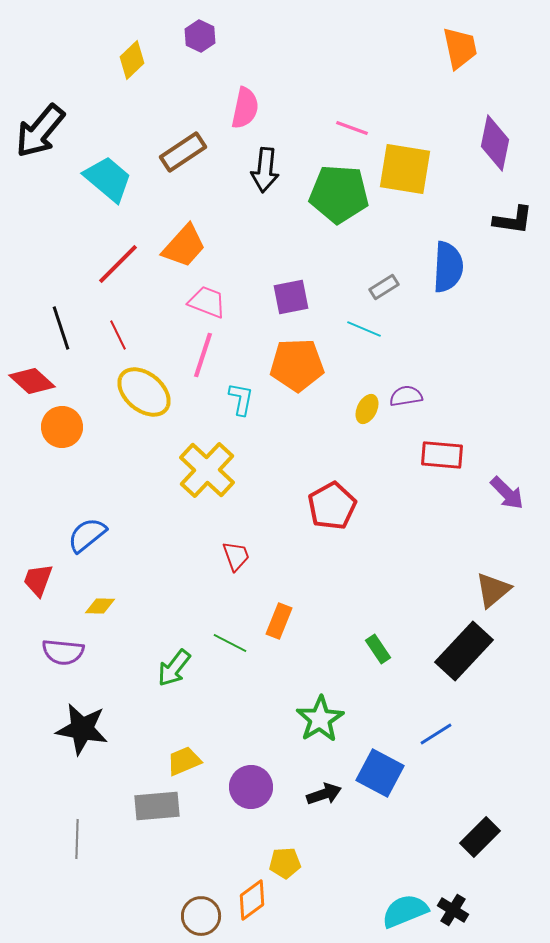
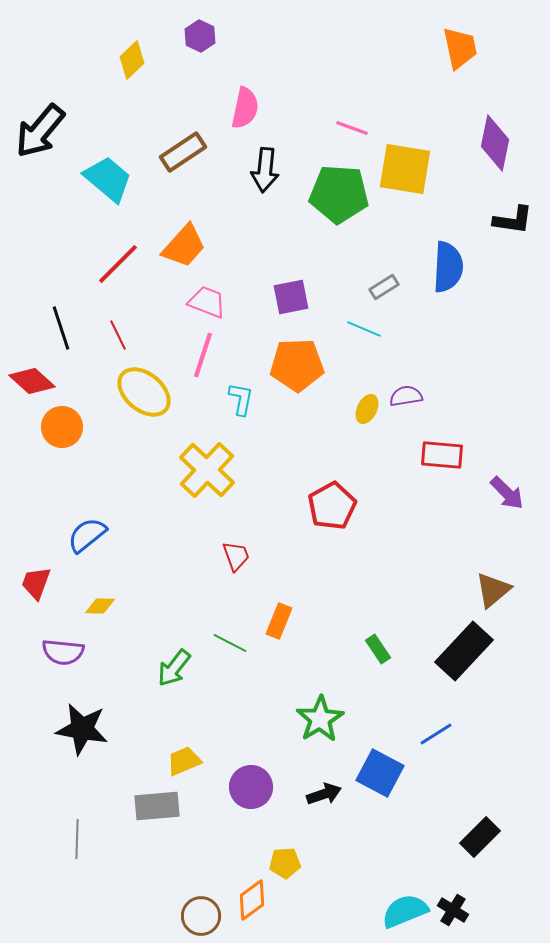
red trapezoid at (38, 580): moved 2 px left, 3 px down
